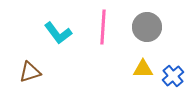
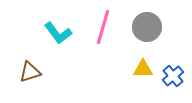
pink line: rotated 12 degrees clockwise
